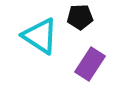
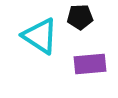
purple rectangle: rotated 52 degrees clockwise
